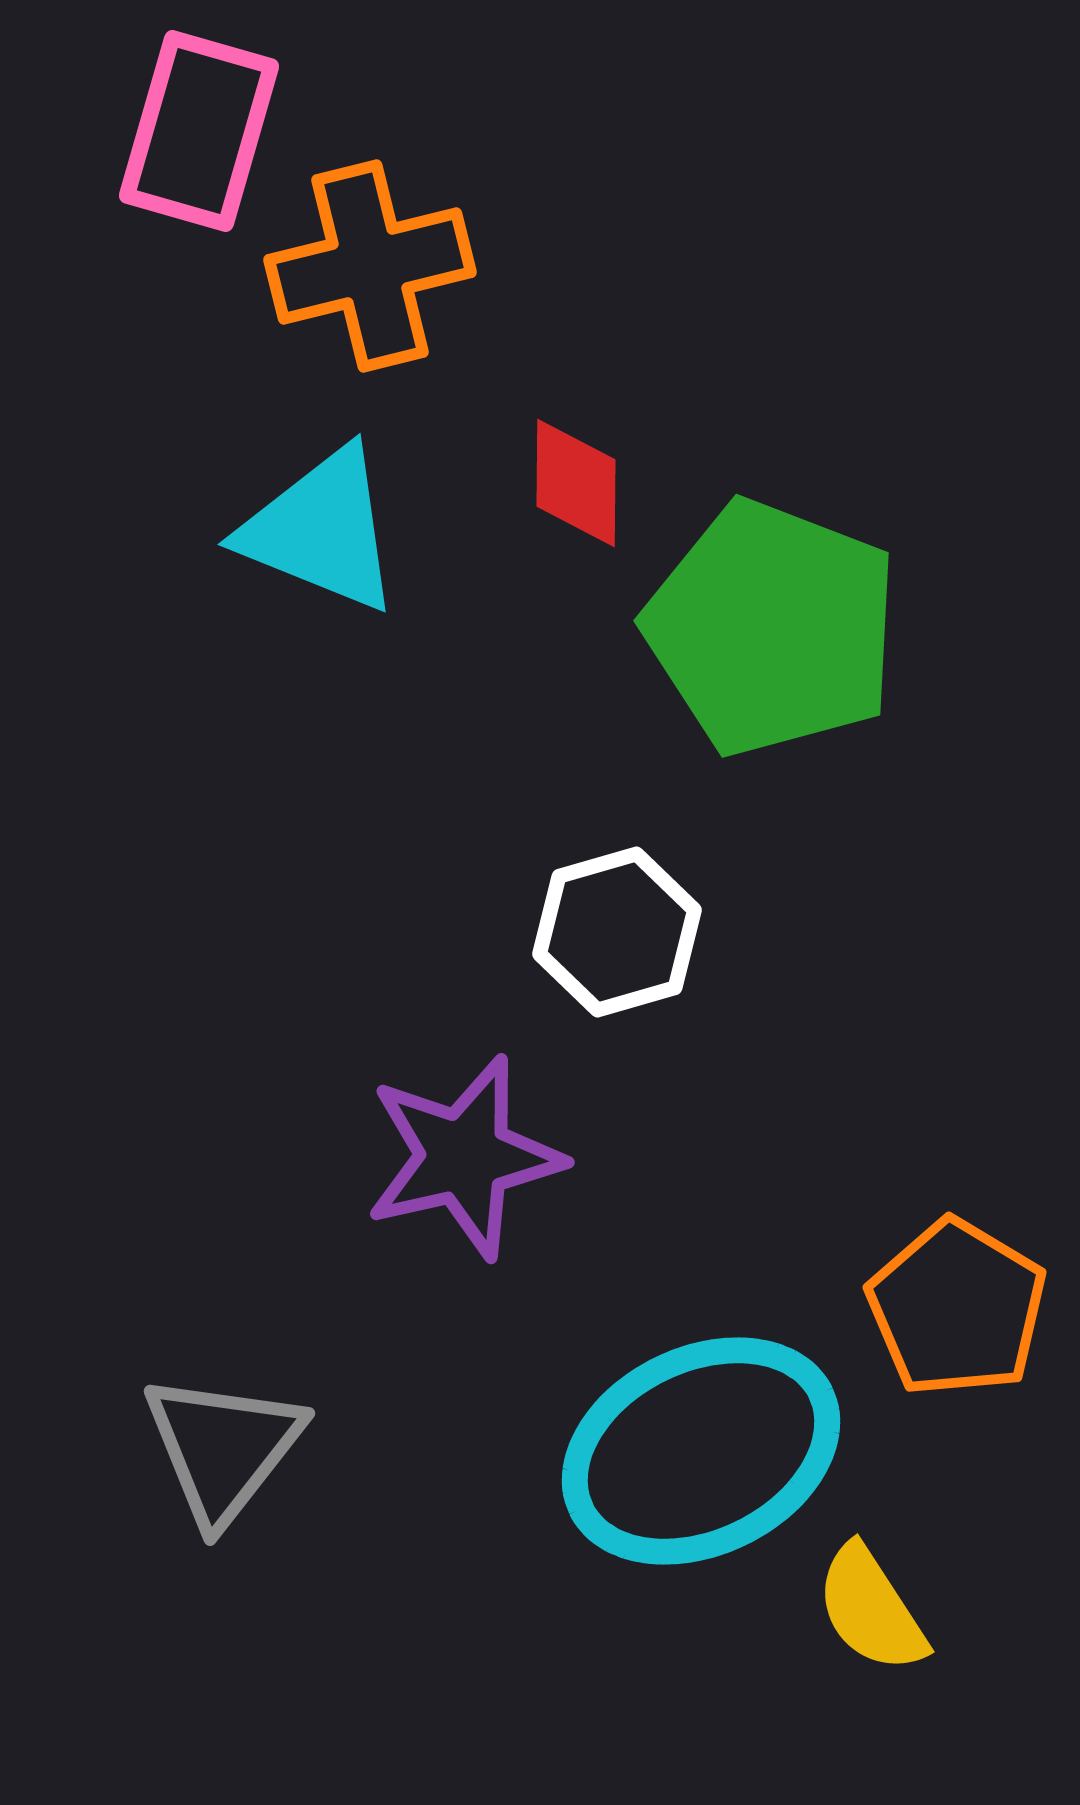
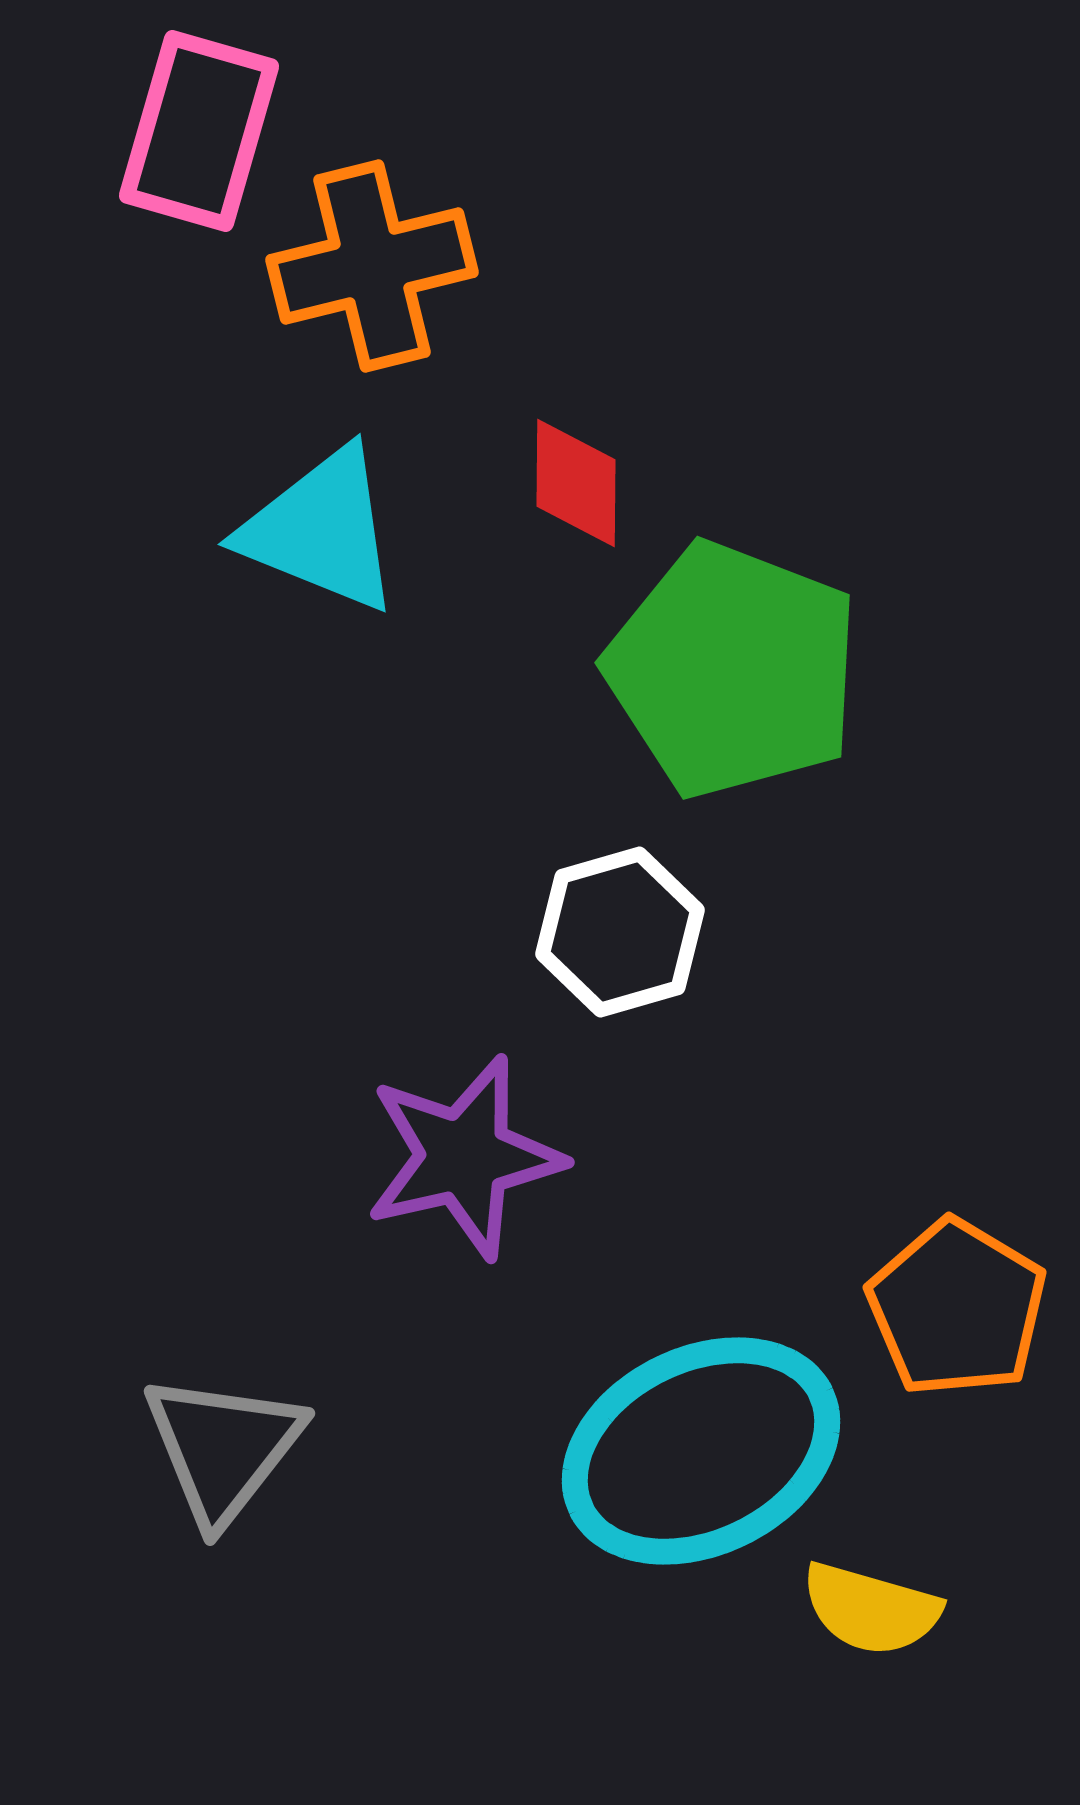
orange cross: moved 2 px right
green pentagon: moved 39 px left, 42 px down
white hexagon: moved 3 px right
yellow semicircle: rotated 41 degrees counterclockwise
